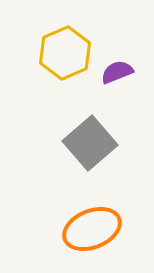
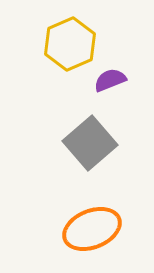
yellow hexagon: moved 5 px right, 9 px up
purple semicircle: moved 7 px left, 8 px down
